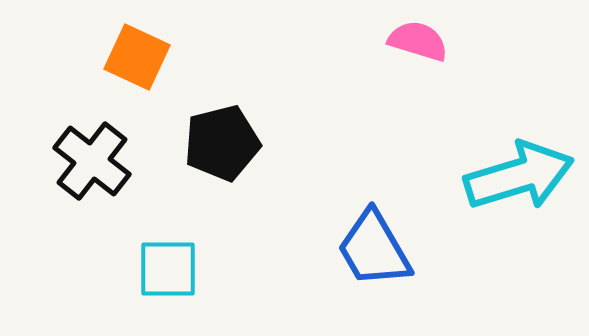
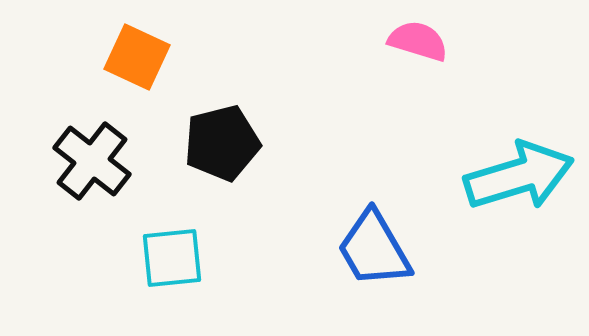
cyan square: moved 4 px right, 11 px up; rotated 6 degrees counterclockwise
